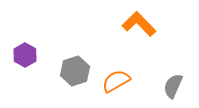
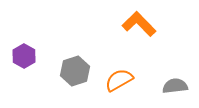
purple hexagon: moved 1 px left, 1 px down
orange semicircle: moved 3 px right, 1 px up
gray semicircle: moved 2 px right; rotated 60 degrees clockwise
